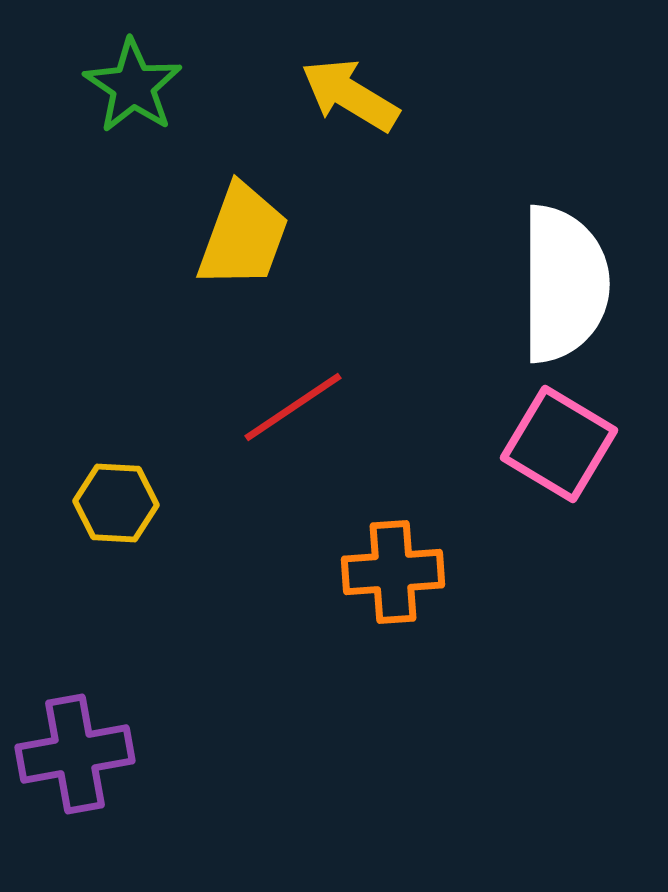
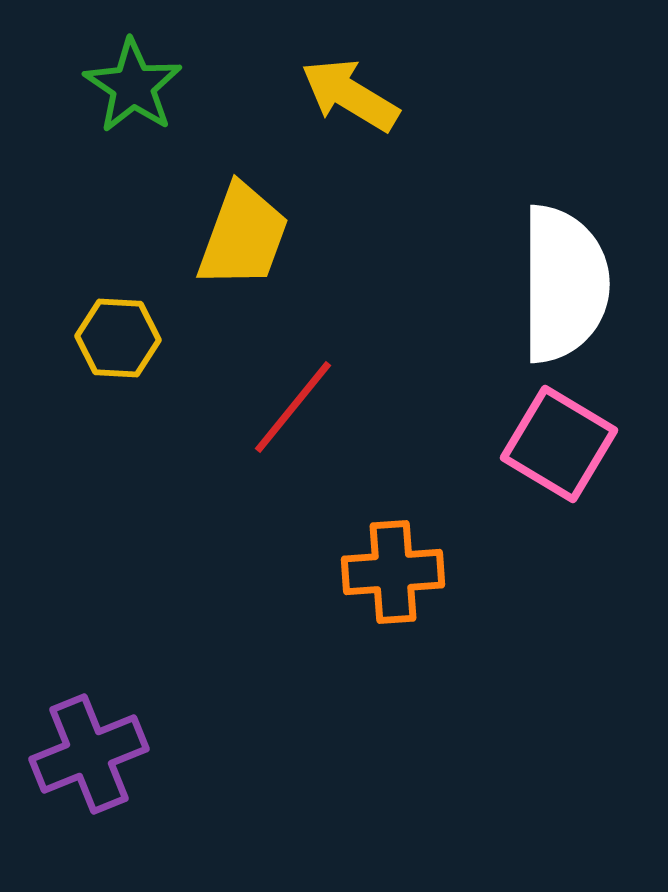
red line: rotated 17 degrees counterclockwise
yellow hexagon: moved 2 px right, 165 px up
purple cross: moved 14 px right; rotated 12 degrees counterclockwise
